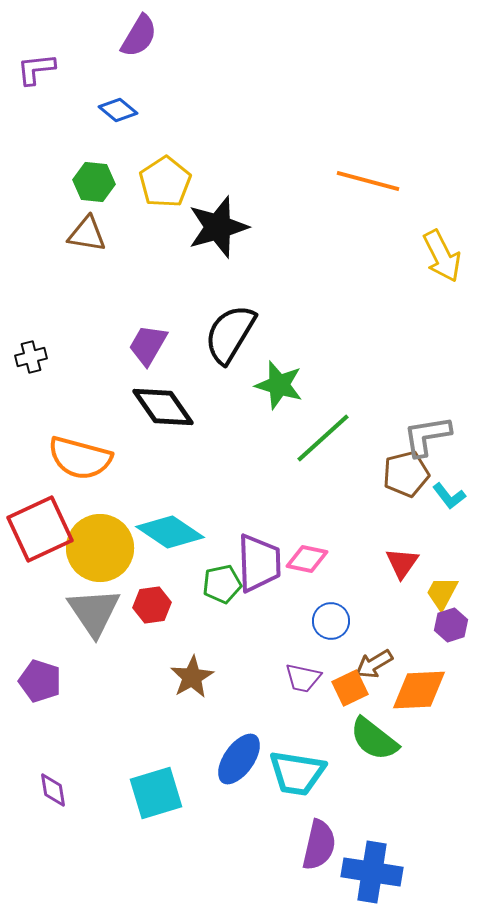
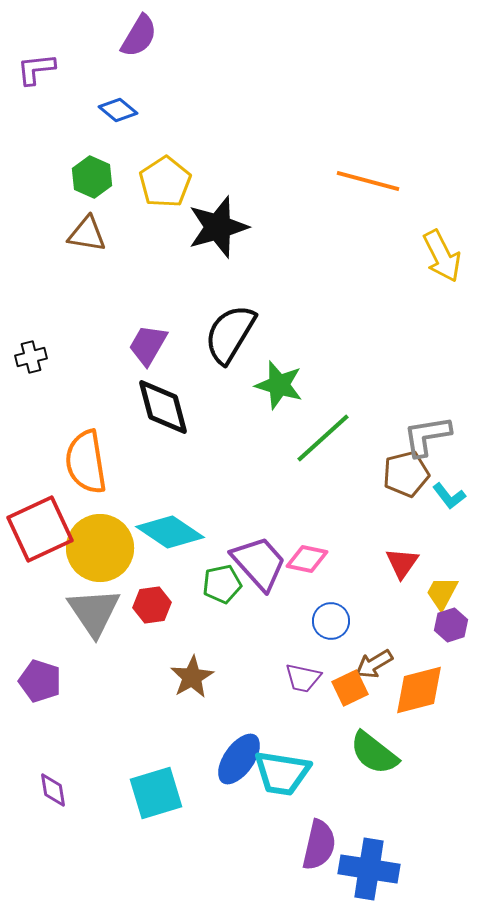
green hexagon at (94, 182): moved 2 px left, 5 px up; rotated 18 degrees clockwise
black diamond at (163, 407): rotated 20 degrees clockwise
orange semicircle at (80, 458): moved 6 px right, 4 px down; rotated 66 degrees clockwise
purple trapezoid at (259, 563): rotated 40 degrees counterclockwise
orange diamond at (419, 690): rotated 12 degrees counterclockwise
green semicircle at (374, 739): moved 14 px down
cyan trapezoid at (297, 773): moved 15 px left
blue cross at (372, 872): moved 3 px left, 3 px up
